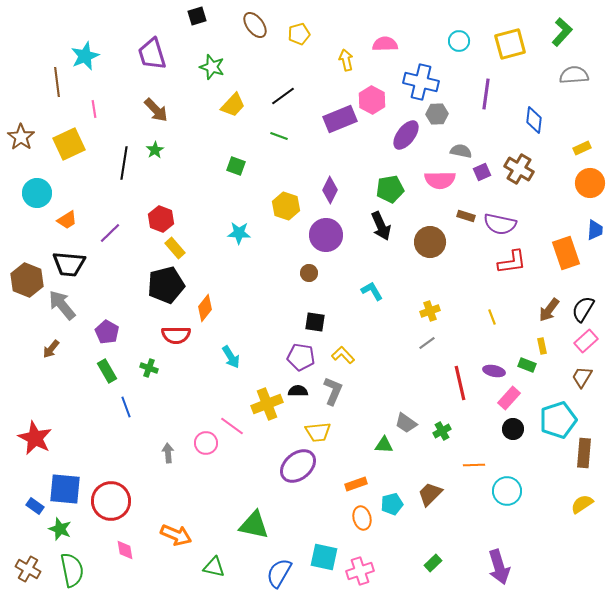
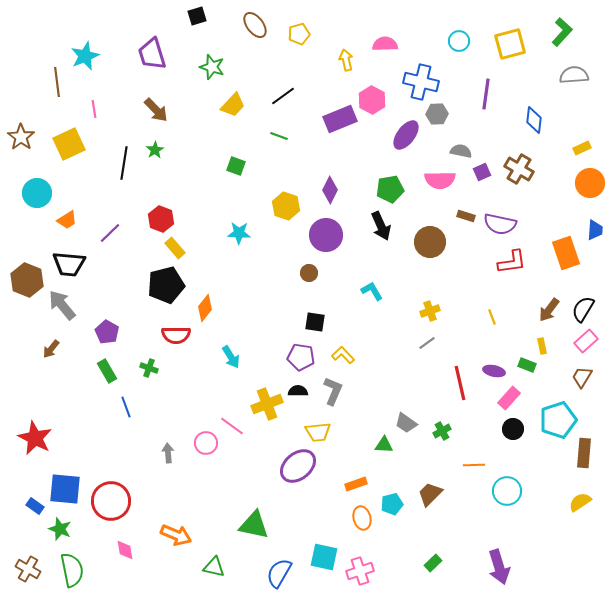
yellow semicircle at (582, 504): moved 2 px left, 2 px up
